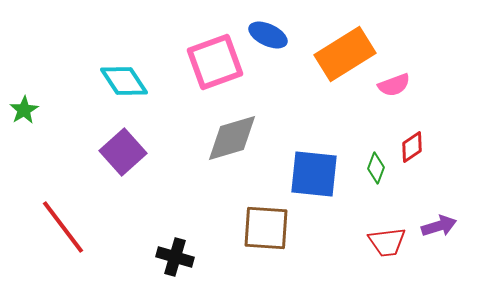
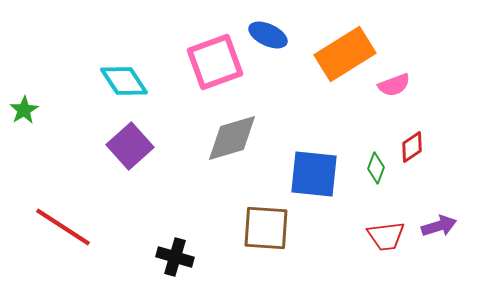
purple square: moved 7 px right, 6 px up
red line: rotated 20 degrees counterclockwise
red trapezoid: moved 1 px left, 6 px up
